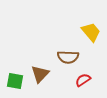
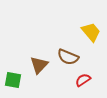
brown semicircle: rotated 20 degrees clockwise
brown triangle: moved 1 px left, 9 px up
green square: moved 2 px left, 1 px up
